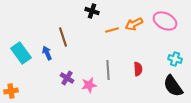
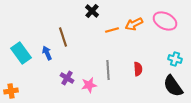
black cross: rotated 24 degrees clockwise
